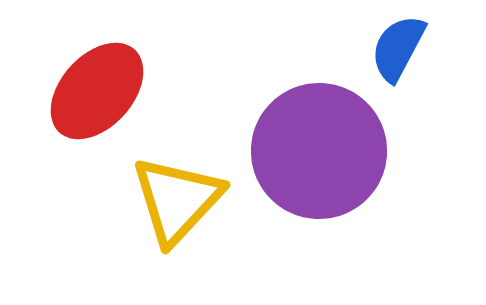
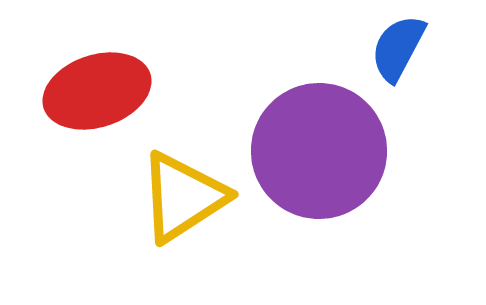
red ellipse: rotated 30 degrees clockwise
yellow triangle: moved 6 px right, 3 px up; rotated 14 degrees clockwise
